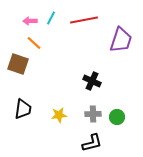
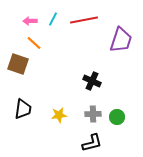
cyan line: moved 2 px right, 1 px down
